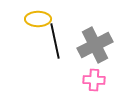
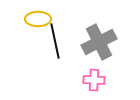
gray cross: moved 4 px right, 3 px up
